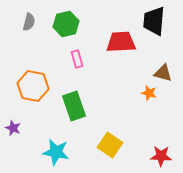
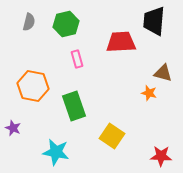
yellow square: moved 2 px right, 9 px up
